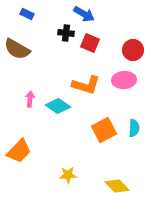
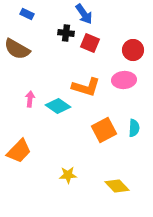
blue arrow: rotated 25 degrees clockwise
orange L-shape: moved 2 px down
